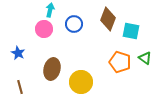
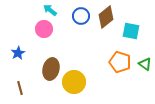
cyan arrow: rotated 64 degrees counterclockwise
brown diamond: moved 2 px left, 2 px up; rotated 30 degrees clockwise
blue circle: moved 7 px right, 8 px up
blue star: rotated 16 degrees clockwise
green triangle: moved 6 px down
brown ellipse: moved 1 px left
yellow circle: moved 7 px left
brown line: moved 1 px down
